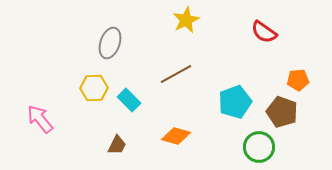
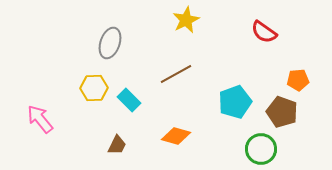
green circle: moved 2 px right, 2 px down
